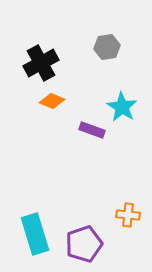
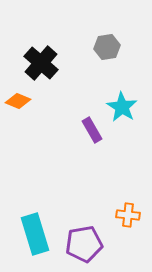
black cross: rotated 20 degrees counterclockwise
orange diamond: moved 34 px left
purple rectangle: rotated 40 degrees clockwise
purple pentagon: rotated 9 degrees clockwise
